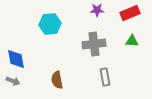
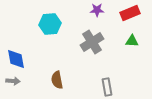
gray cross: moved 2 px left, 2 px up; rotated 25 degrees counterclockwise
gray rectangle: moved 2 px right, 10 px down
gray arrow: rotated 16 degrees counterclockwise
